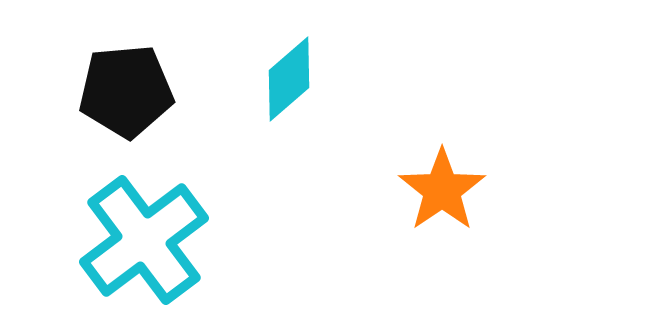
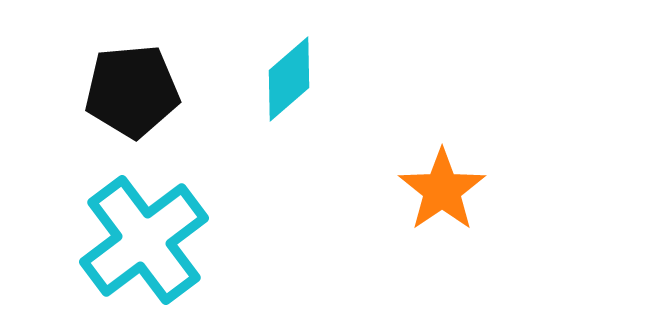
black pentagon: moved 6 px right
